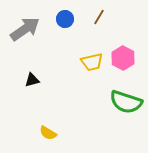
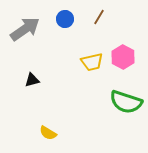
pink hexagon: moved 1 px up
